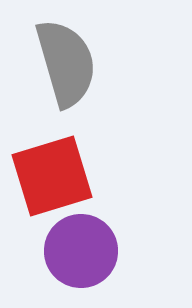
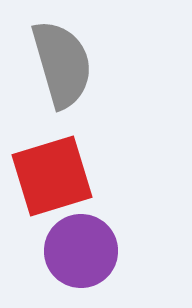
gray semicircle: moved 4 px left, 1 px down
